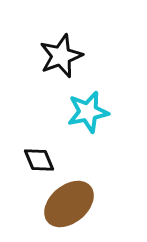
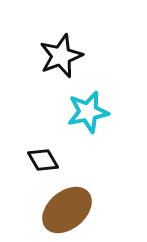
black diamond: moved 4 px right; rotated 8 degrees counterclockwise
brown ellipse: moved 2 px left, 6 px down
